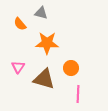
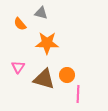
orange circle: moved 4 px left, 7 px down
